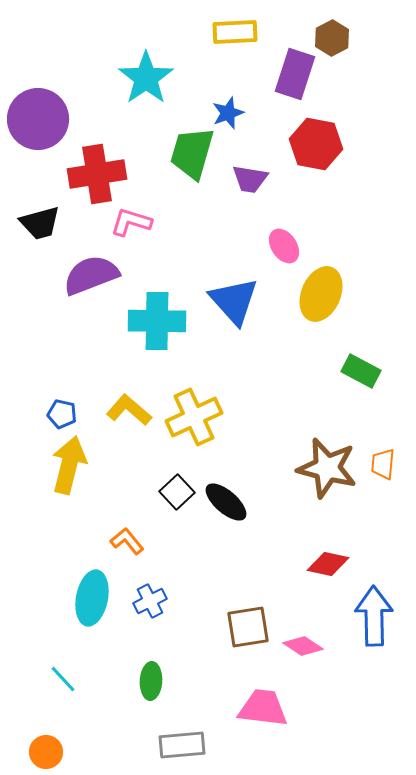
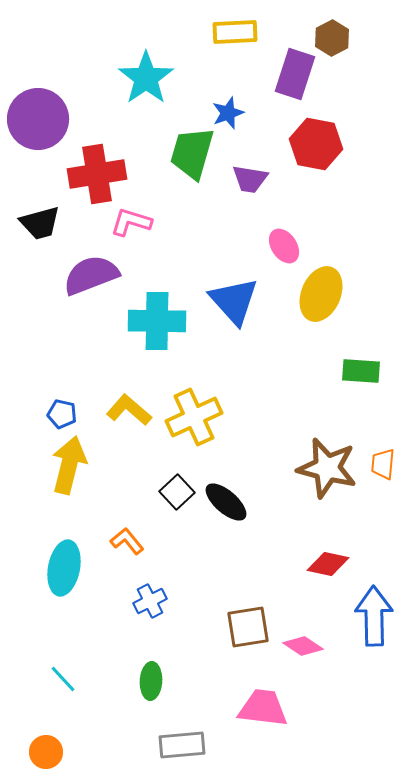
green rectangle: rotated 24 degrees counterclockwise
cyan ellipse: moved 28 px left, 30 px up
